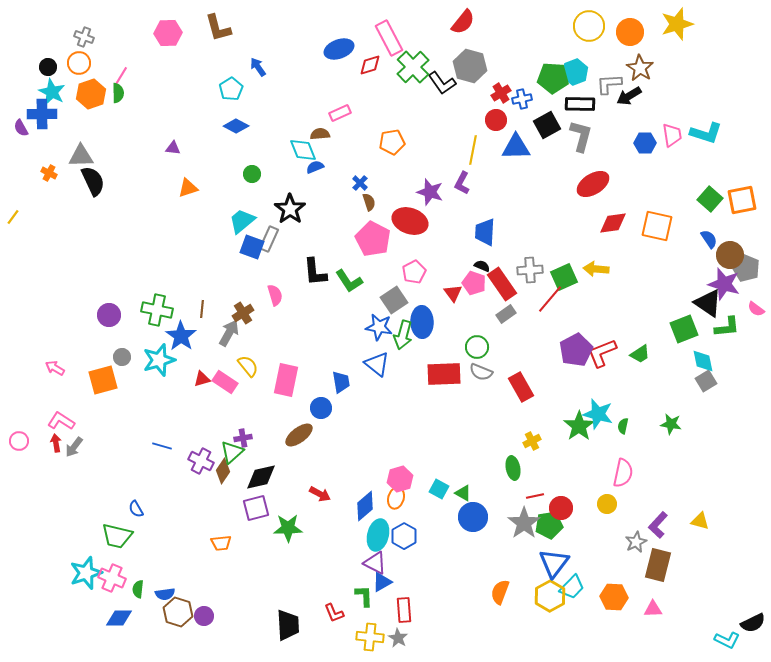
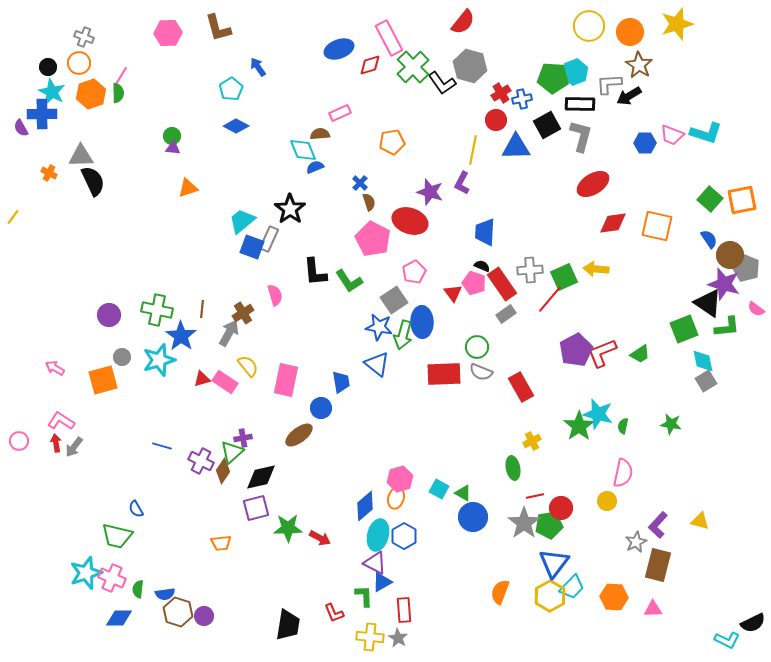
brown star at (640, 68): moved 1 px left, 3 px up
pink trapezoid at (672, 135): rotated 120 degrees clockwise
green circle at (252, 174): moved 80 px left, 38 px up
red arrow at (320, 494): moved 44 px down
yellow circle at (607, 504): moved 3 px up
black trapezoid at (288, 625): rotated 12 degrees clockwise
